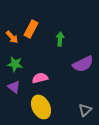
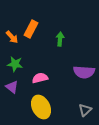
purple semicircle: moved 1 px right, 8 px down; rotated 30 degrees clockwise
purple triangle: moved 2 px left
